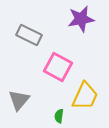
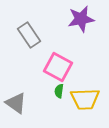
gray rectangle: rotated 30 degrees clockwise
yellow trapezoid: moved 3 px down; rotated 64 degrees clockwise
gray triangle: moved 3 px left, 3 px down; rotated 35 degrees counterclockwise
green semicircle: moved 25 px up
